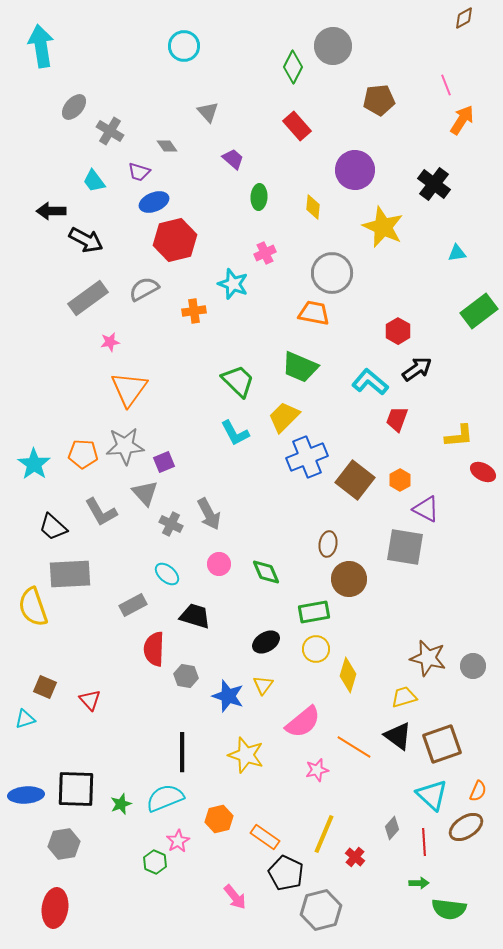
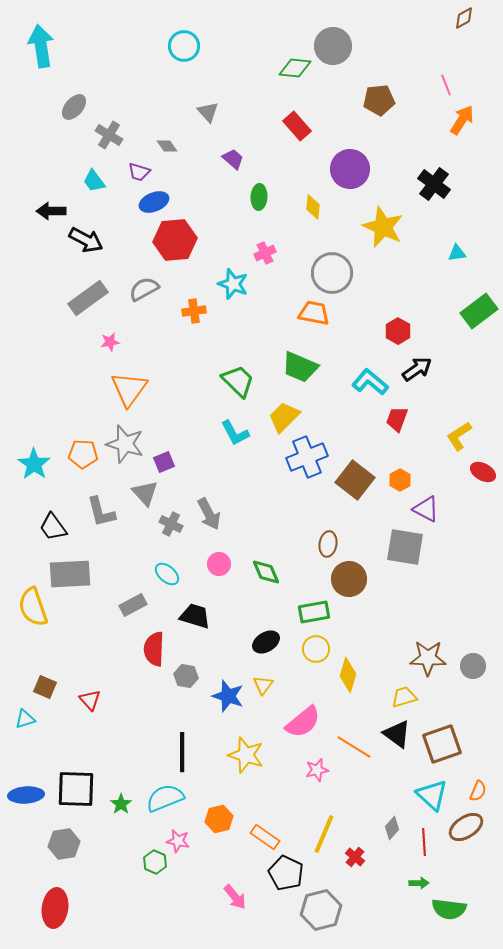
green diamond at (293, 67): moved 2 px right, 1 px down; rotated 68 degrees clockwise
gray cross at (110, 131): moved 1 px left, 4 px down
purple circle at (355, 170): moved 5 px left, 1 px up
red hexagon at (175, 240): rotated 9 degrees clockwise
yellow L-shape at (459, 436): rotated 152 degrees clockwise
gray star at (125, 446): moved 2 px up; rotated 21 degrees clockwise
gray L-shape at (101, 512): rotated 16 degrees clockwise
black trapezoid at (53, 527): rotated 12 degrees clockwise
brown star at (428, 658): rotated 12 degrees counterclockwise
black triangle at (398, 736): moved 1 px left, 2 px up
green star at (121, 804): rotated 15 degrees counterclockwise
pink star at (178, 841): rotated 30 degrees counterclockwise
